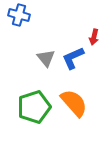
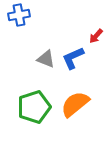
blue cross: rotated 25 degrees counterclockwise
red arrow: moved 2 px right, 1 px up; rotated 28 degrees clockwise
gray triangle: moved 1 px down; rotated 30 degrees counterclockwise
orange semicircle: moved 1 px right, 1 px down; rotated 88 degrees counterclockwise
